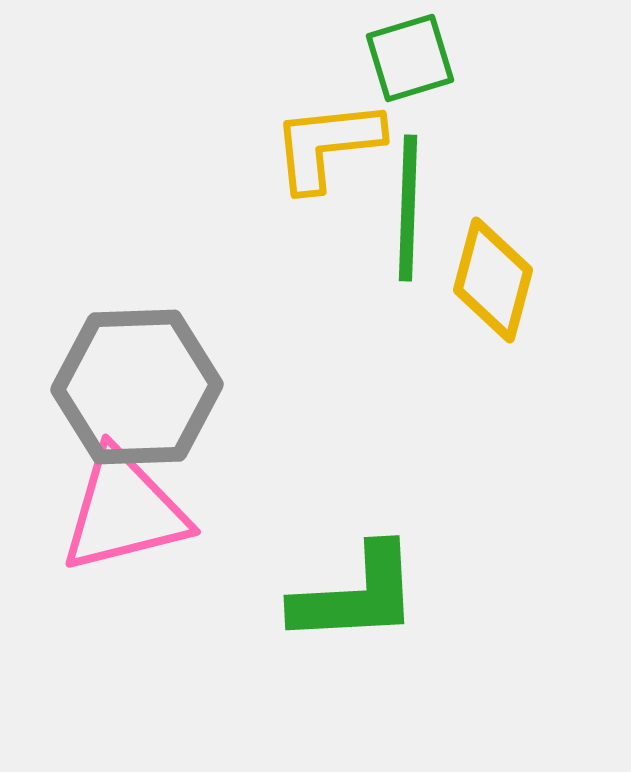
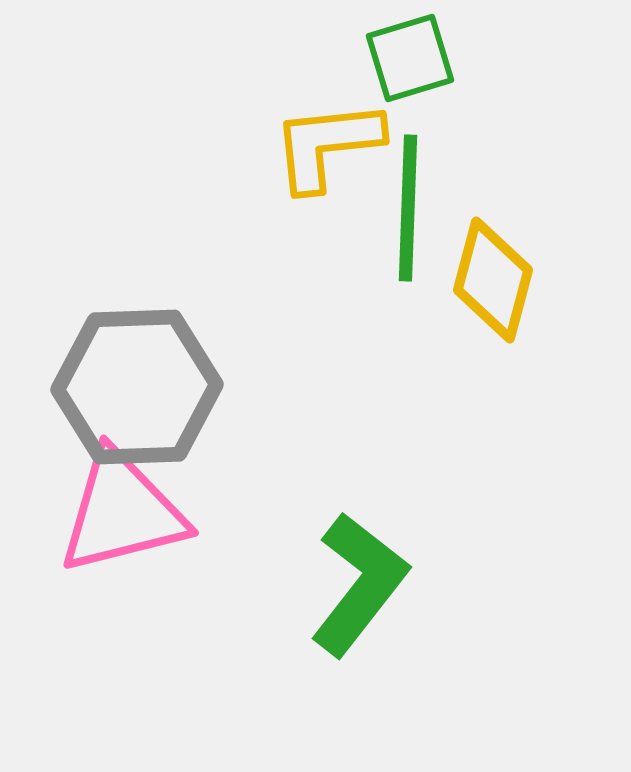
pink triangle: moved 2 px left, 1 px down
green L-shape: moved 3 px right, 11 px up; rotated 49 degrees counterclockwise
